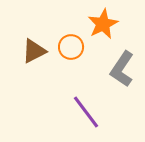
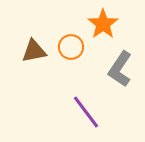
orange star: rotated 8 degrees counterclockwise
brown triangle: rotated 16 degrees clockwise
gray L-shape: moved 2 px left
